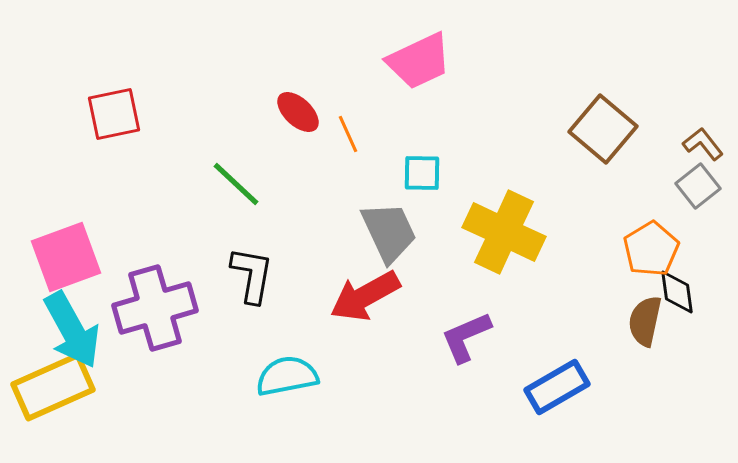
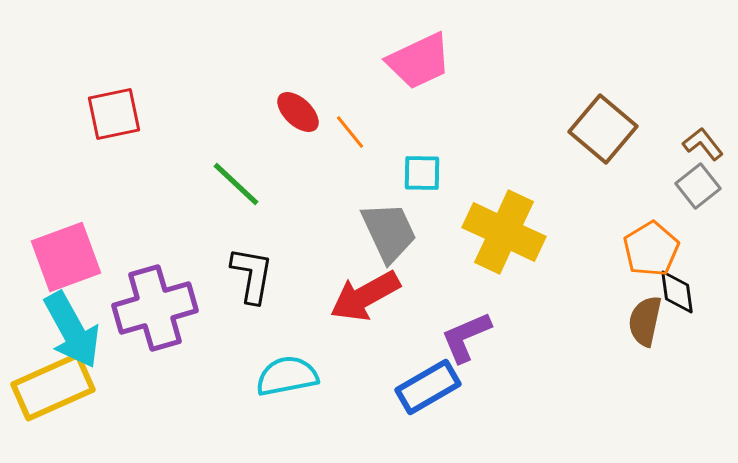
orange line: moved 2 px right, 2 px up; rotated 15 degrees counterclockwise
blue rectangle: moved 129 px left
